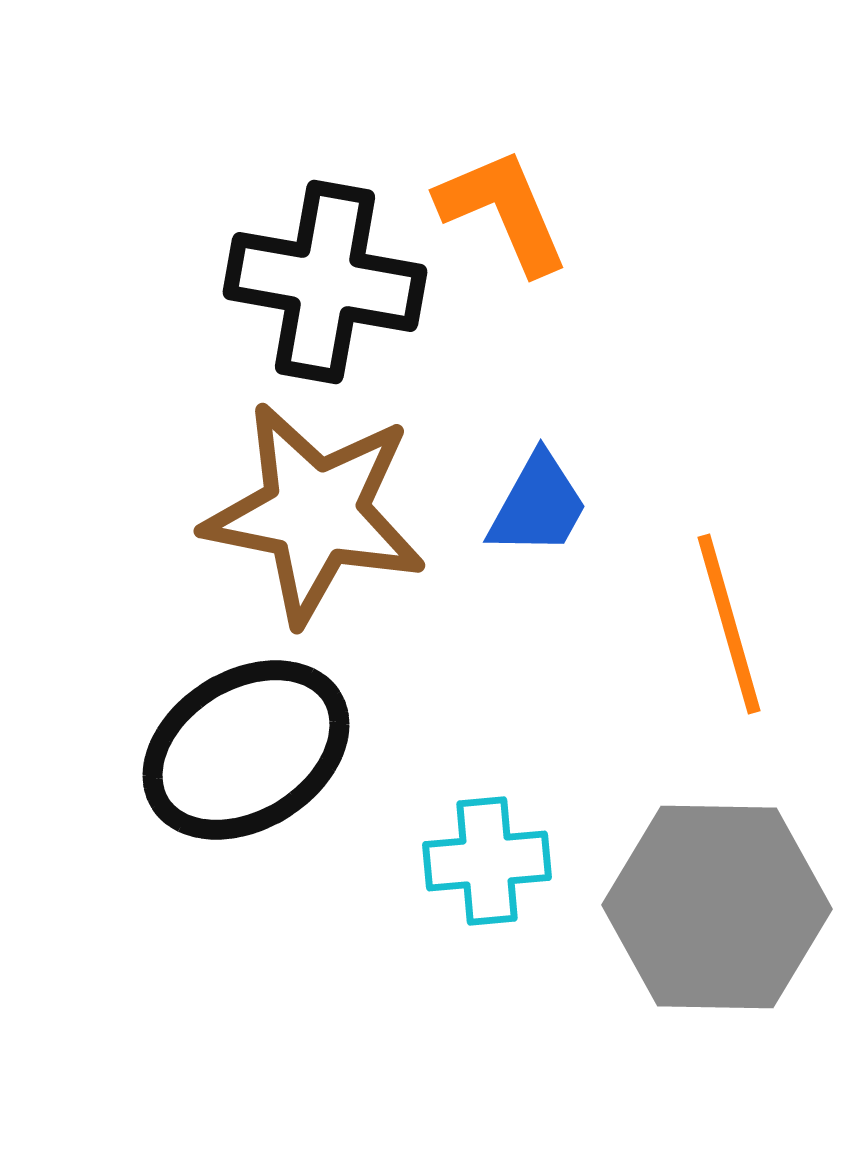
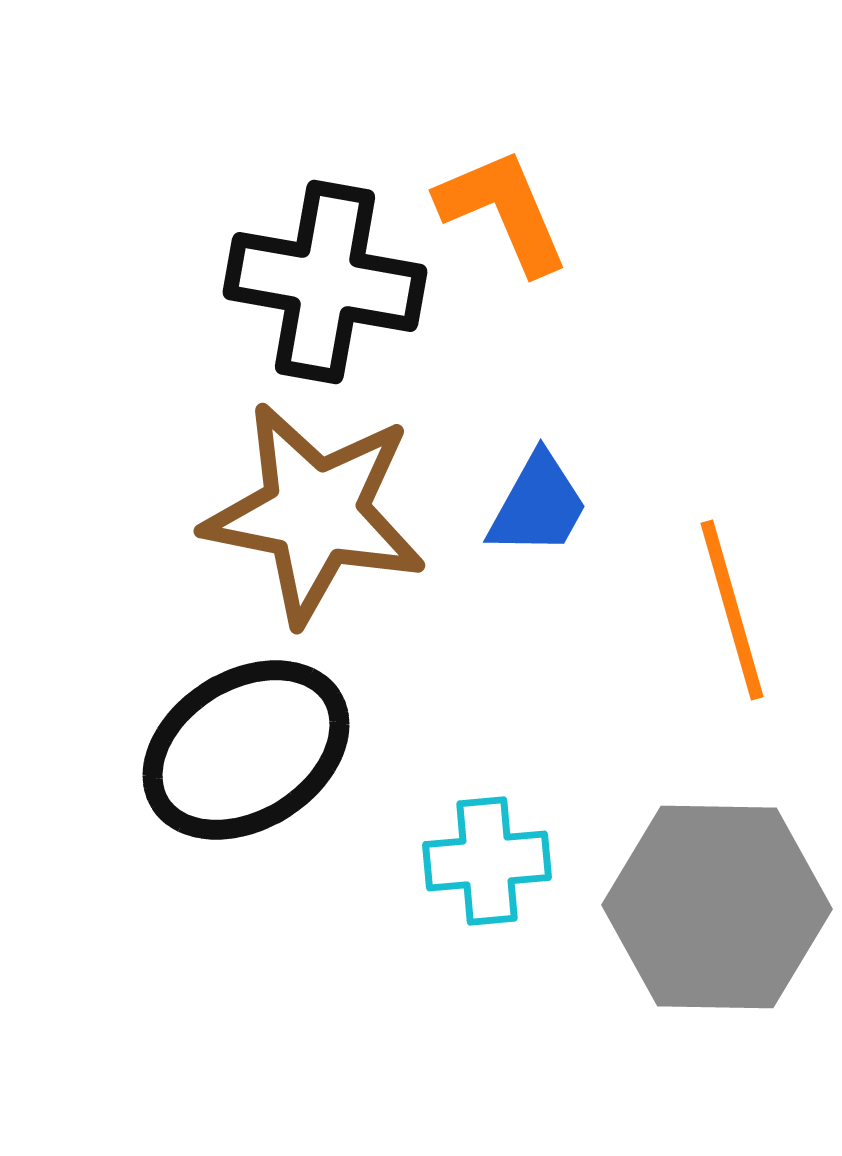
orange line: moved 3 px right, 14 px up
